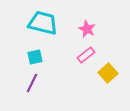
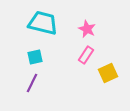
pink rectangle: rotated 18 degrees counterclockwise
yellow square: rotated 18 degrees clockwise
